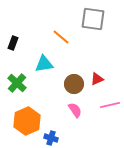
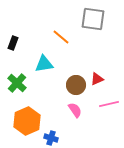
brown circle: moved 2 px right, 1 px down
pink line: moved 1 px left, 1 px up
